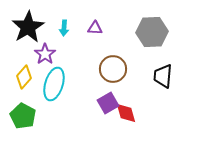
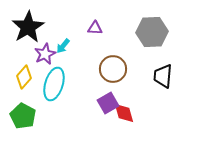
cyan arrow: moved 1 px left, 18 px down; rotated 35 degrees clockwise
purple star: rotated 10 degrees clockwise
red diamond: moved 2 px left
